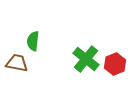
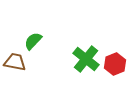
green semicircle: rotated 36 degrees clockwise
brown trapezoid: moved 2 px left, 1 px up
